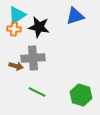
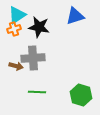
orange cross: rotated 24 degrees counterclockwise
green line: rotated 24 degrees counterclockwise
